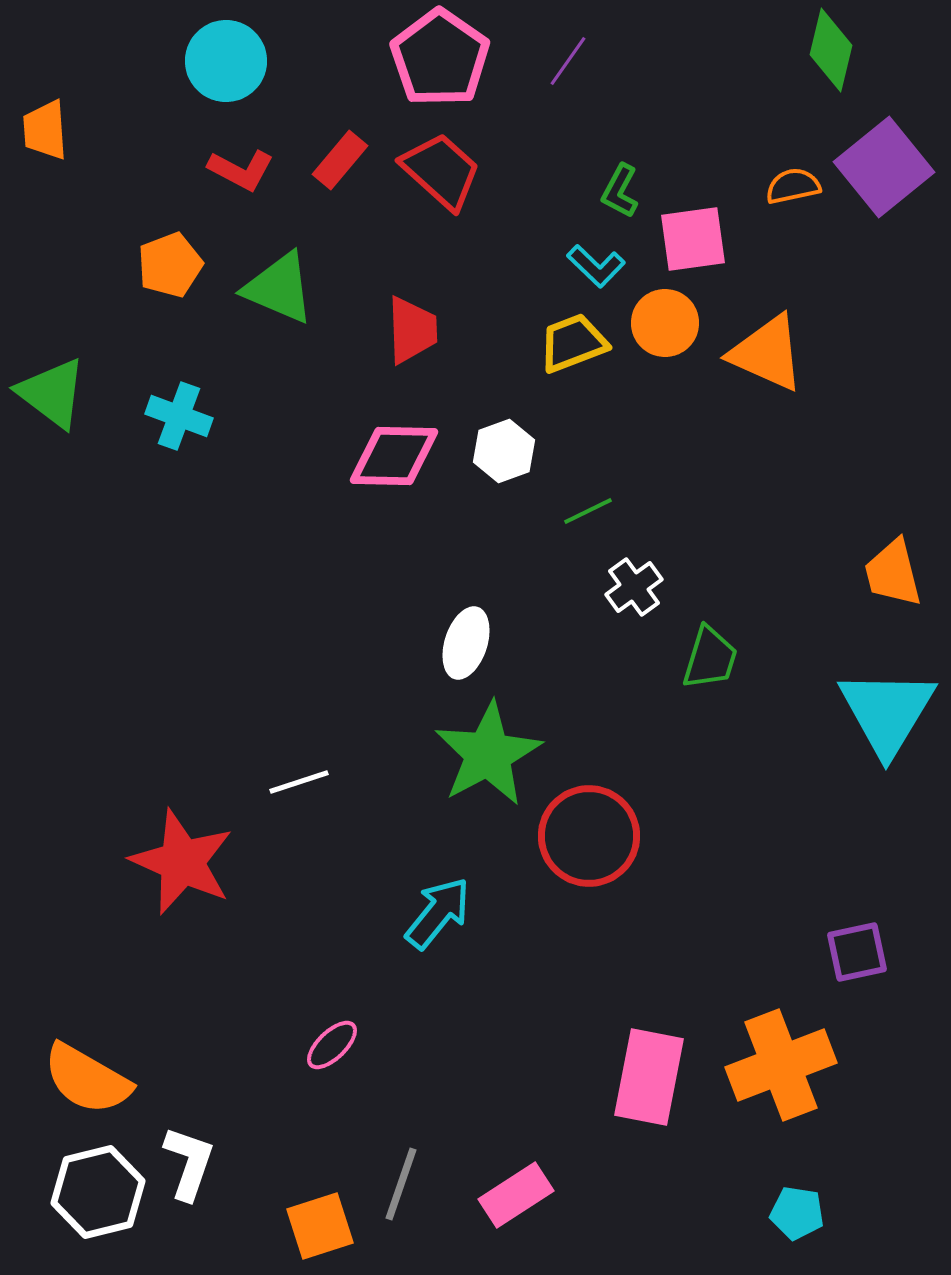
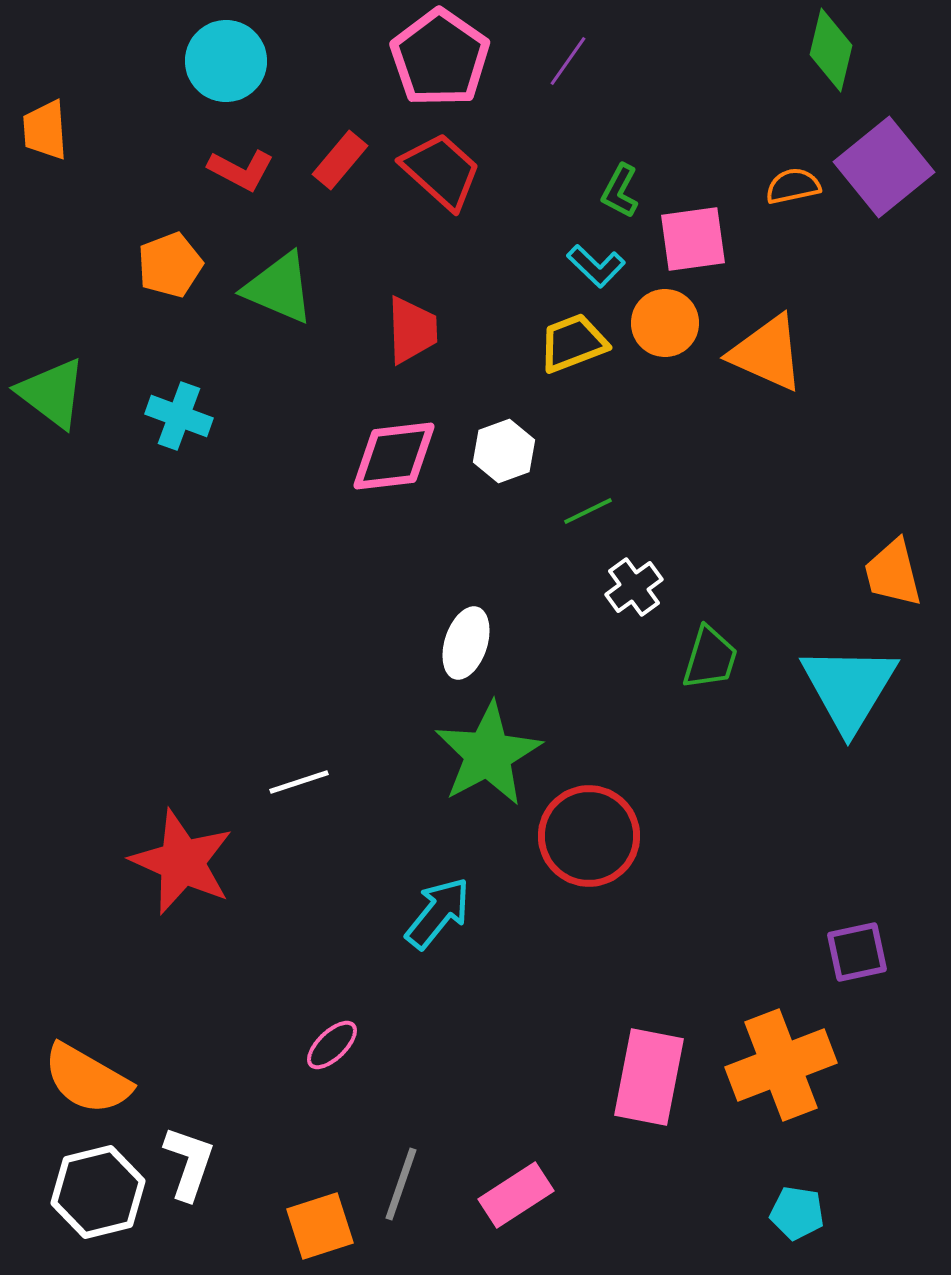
pink diamond at (394, 456): rotated 8 degrees counterclockwise
cyan triangle at (887, 712): moved 38 px left, 24 px up
